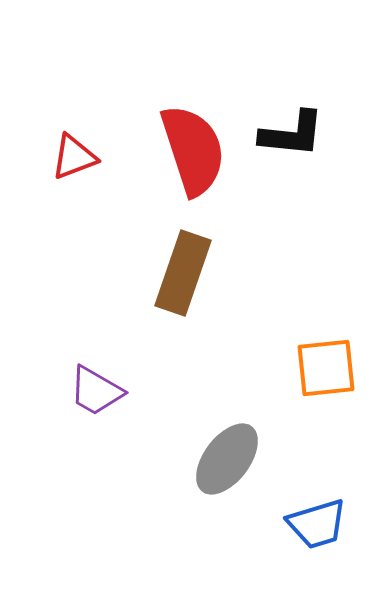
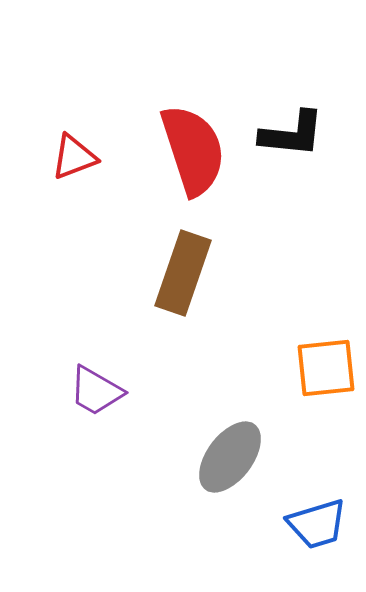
gray ellipse: moved 3 px right, 2 px up
